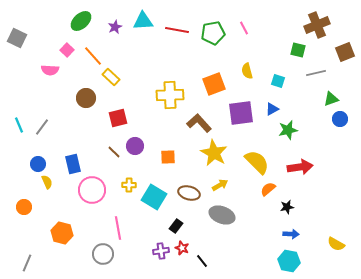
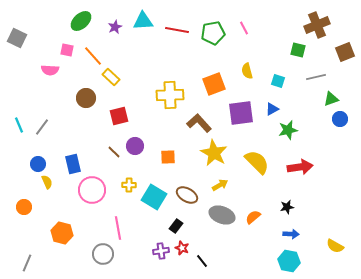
pink square at (67, 50): rotated 32 degrees counterclockwise
gray line at (316, 73): moved 4 px down
red square at (118, 118): moved 1 px right, 2 px up
orange semicircle at (268, 189): moved 15 px left, 28 px down
brown ellipse at (189, 193): moved 2 px left, 2 px down; rotated 15 degrees clockwise
yellow semicircle at (336, 244): moved 1 px left, 2 px down
